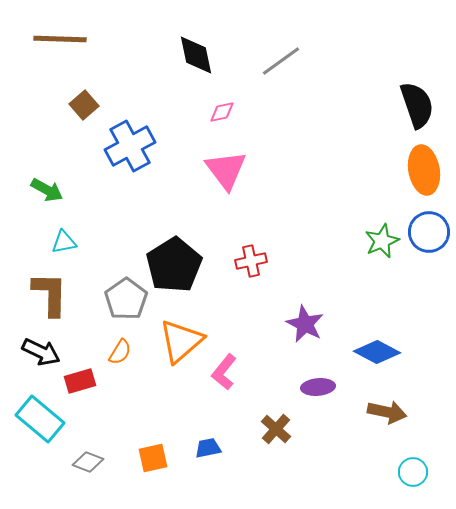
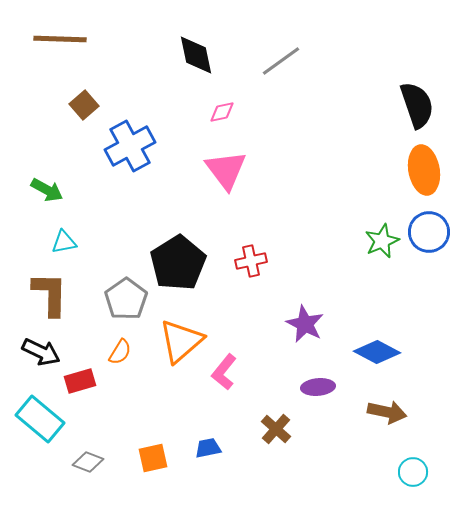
black pentagon: moved 4 px right, 2 px up
